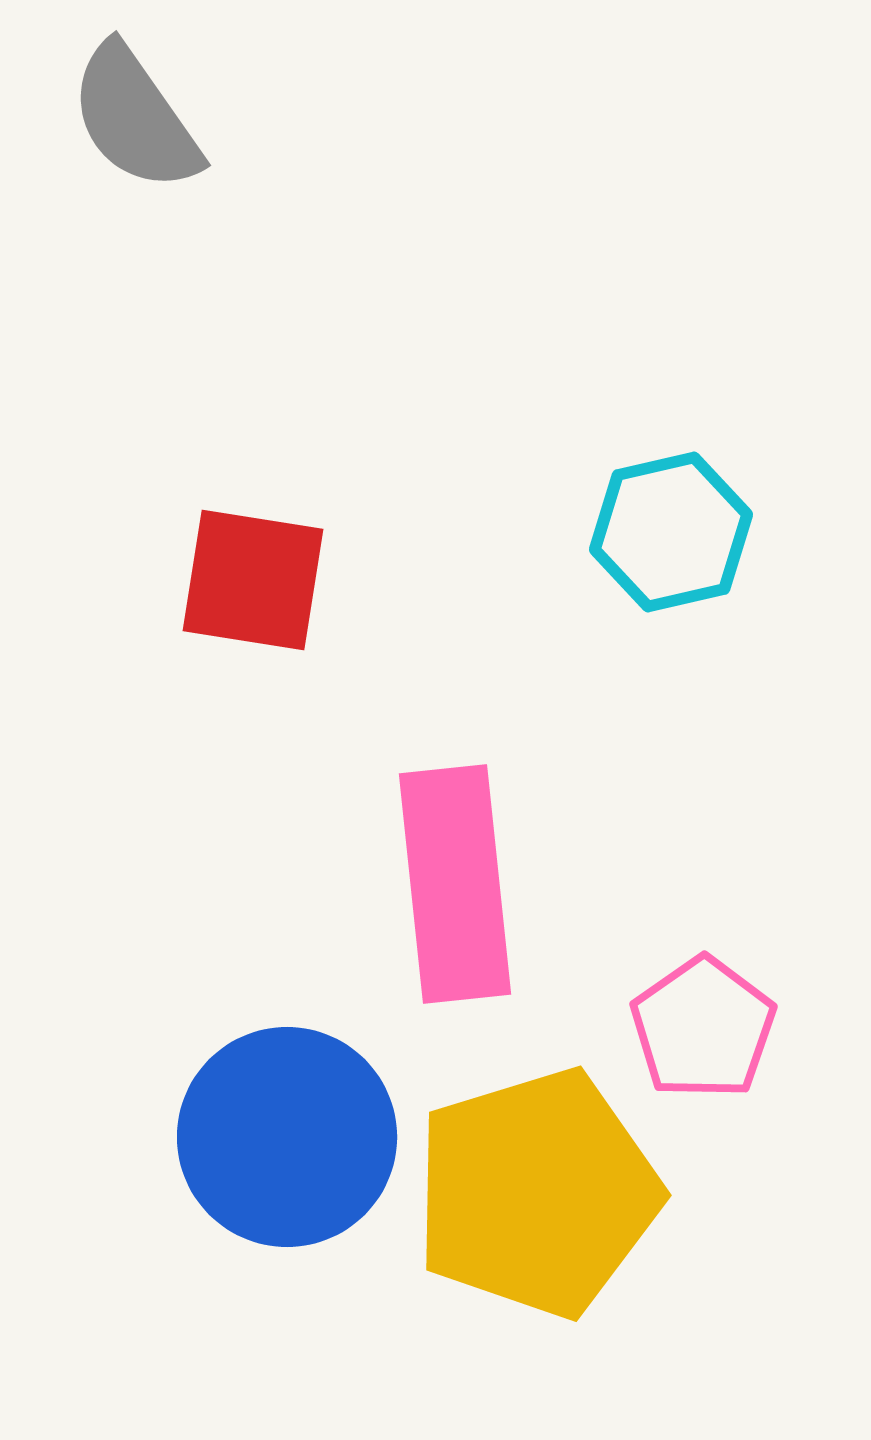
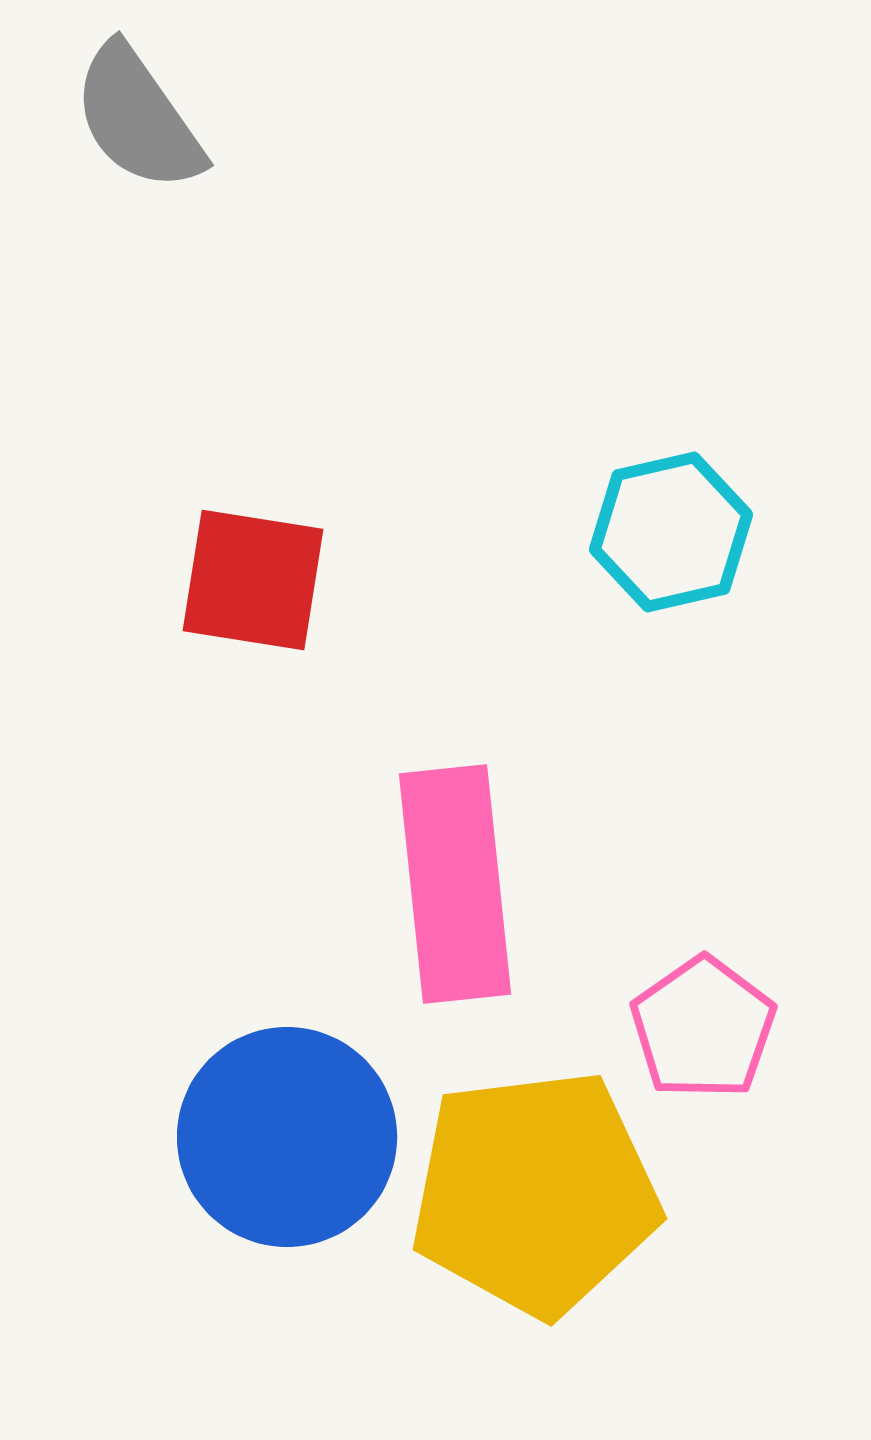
gray semicircle: moved 3 px right
yellow pentagon: moved 2 px left; rotated 10 degrees clockwise
